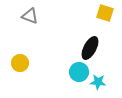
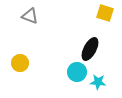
black ellipse: moved 1 px down
cyan circle: moved 2 px left
